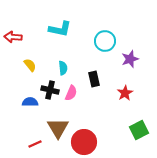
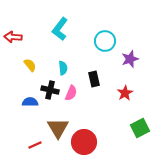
cyan L-shape: rotated 115 degrees clockwise
green square: moved 1 px right, 2 px up
red line: moved 1 px down
